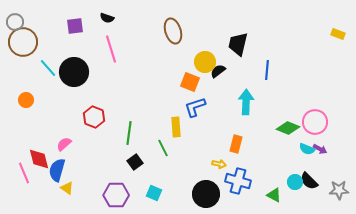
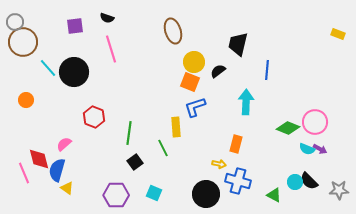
yellow circle at (205, 62): moved 11 px left
